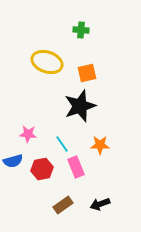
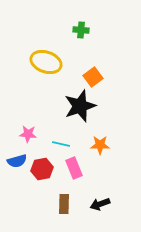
yellow ellipse: moved 1 px left
orange square: moved 6 px right, 4 px down; rotated 24 degrees counterclockwise
cyan line: moved 1 px left; rotated 42 degrees counterclockwise
blue semicircle: moved 4 px right
pink rectangle: moved 2 px left, 1 px down
brown rectangle: moved 1 px right, 1 px up; rotated 54 degrees counterclockwise
